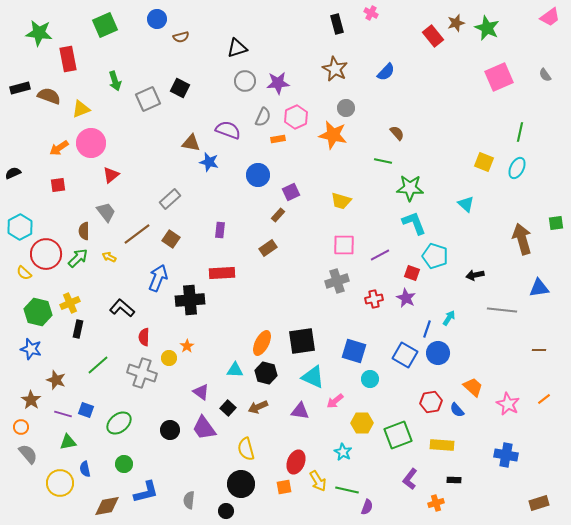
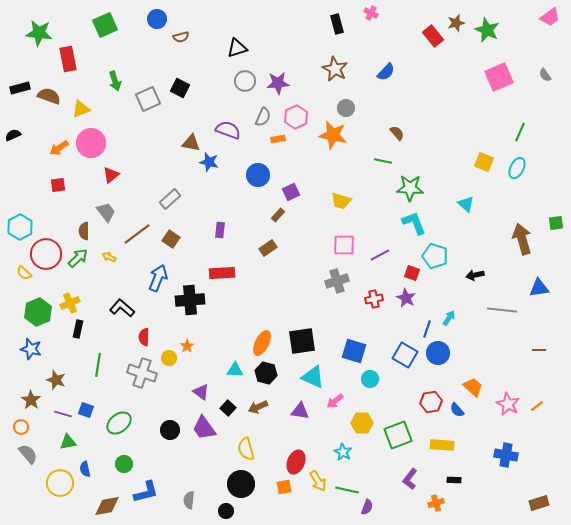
green star at (487, 28): moved 2 px down
green line at (520, 132): rotated 12 degrees clockwise
black semicircle at (13, 173): moved 38 px up
green hexagon at (38, 312): rotated 24 degrees clockwise
green line at (98, 365): rotated 40 degrees counterclockwise
orange line at (544, 399): moved 7 px left, 7 px down
